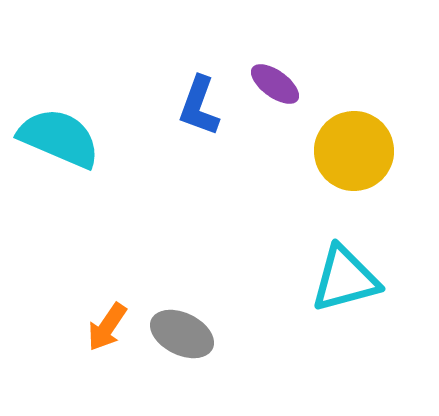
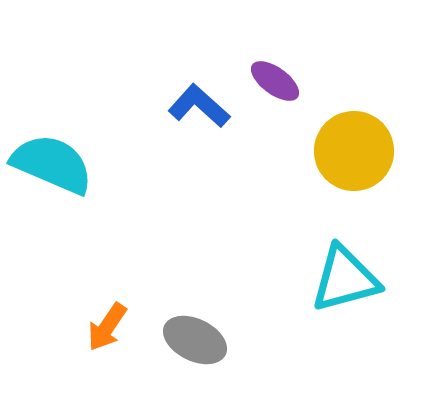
purple ellipse: moved 3 px up
blue L-shape: rotated 112 degrees clockwise
cyan semicircle: moved 7 px left, 26 px down
gray ellipse: moved 13 px right, 6 px down
